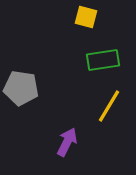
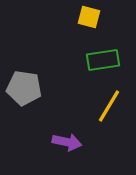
yellow square: moved 3 px right
gray pentagon: moved 3 px right
purple arrow: rotated 76 degrees clockwise
